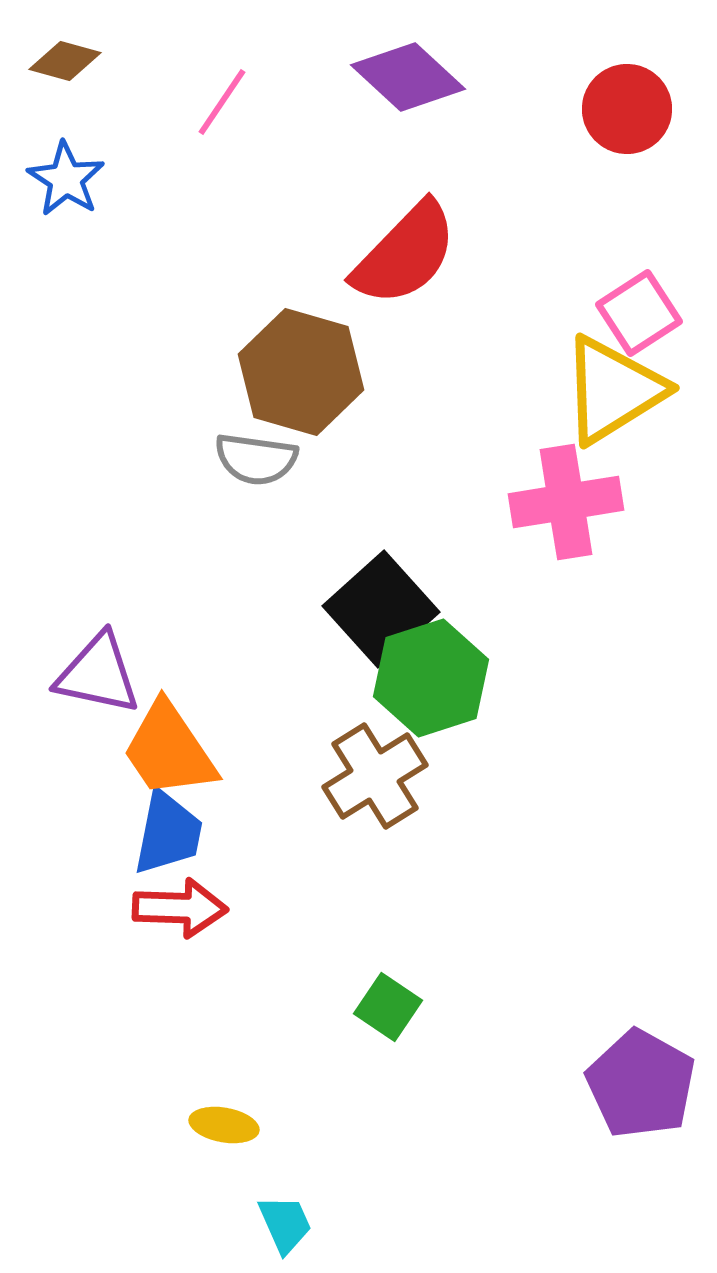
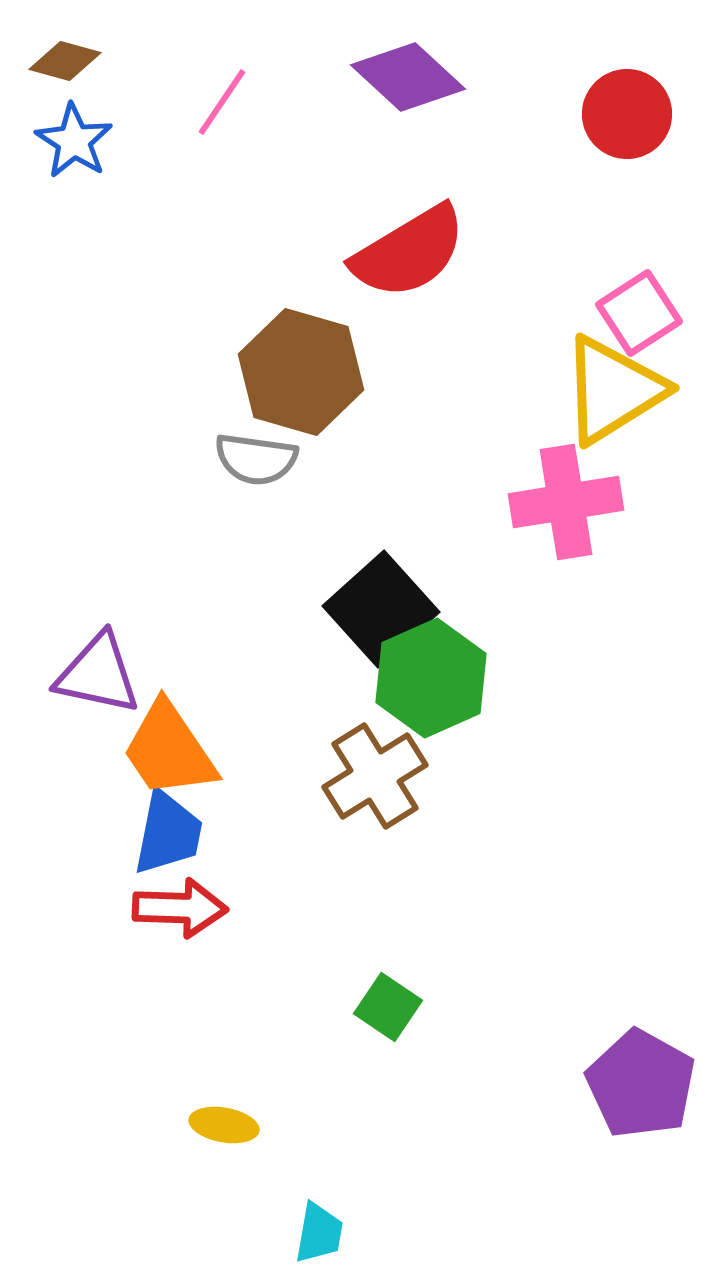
red circle: moved 5 px down
blue star: moved 8 px right, 38 px up
red semicircle: moved 4 px right, 2 px up; rotated 15 degrees clockwise
green hexagon: rotated 6 degrees counterclockwise
cyan trapezoid: moved 34 px right, 9 px down; rotated 34 degrees clockwise
